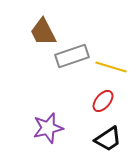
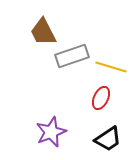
red ellipse: moved 2 px left, 3 px up; rotated 15 degrees counterclockwise
purple star: moved 3 px right, 4 px down; rotated 8 degrees counterclockwise
